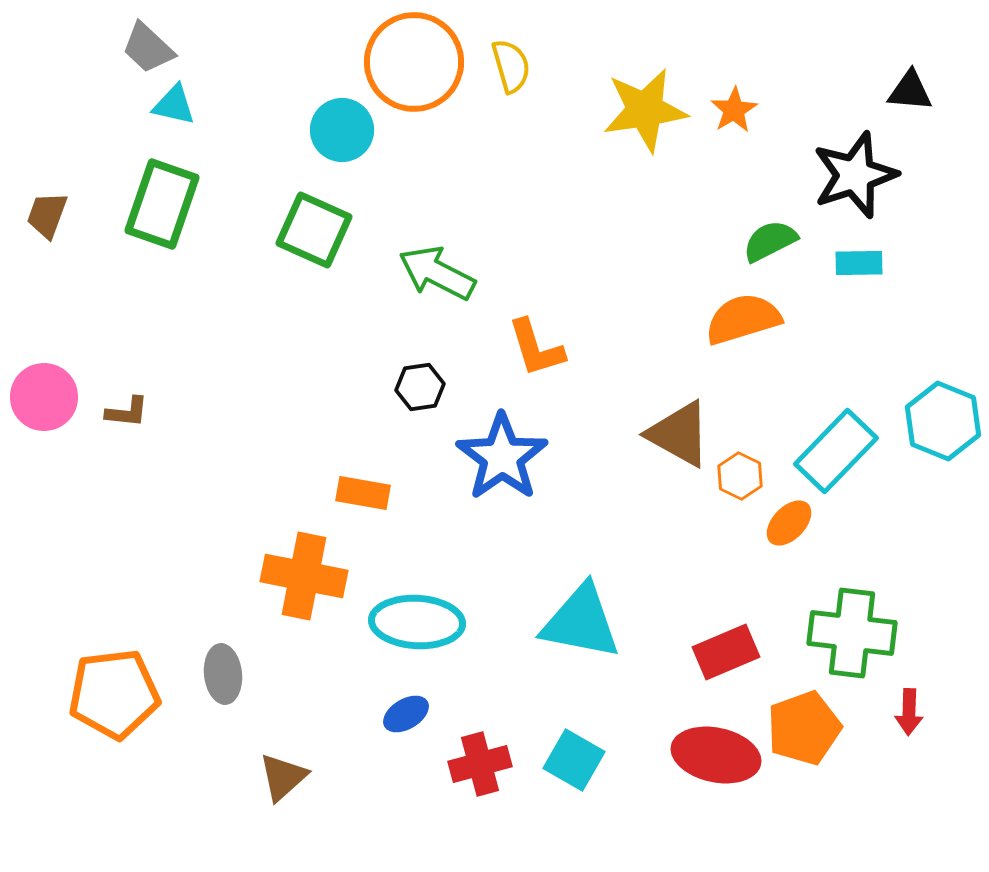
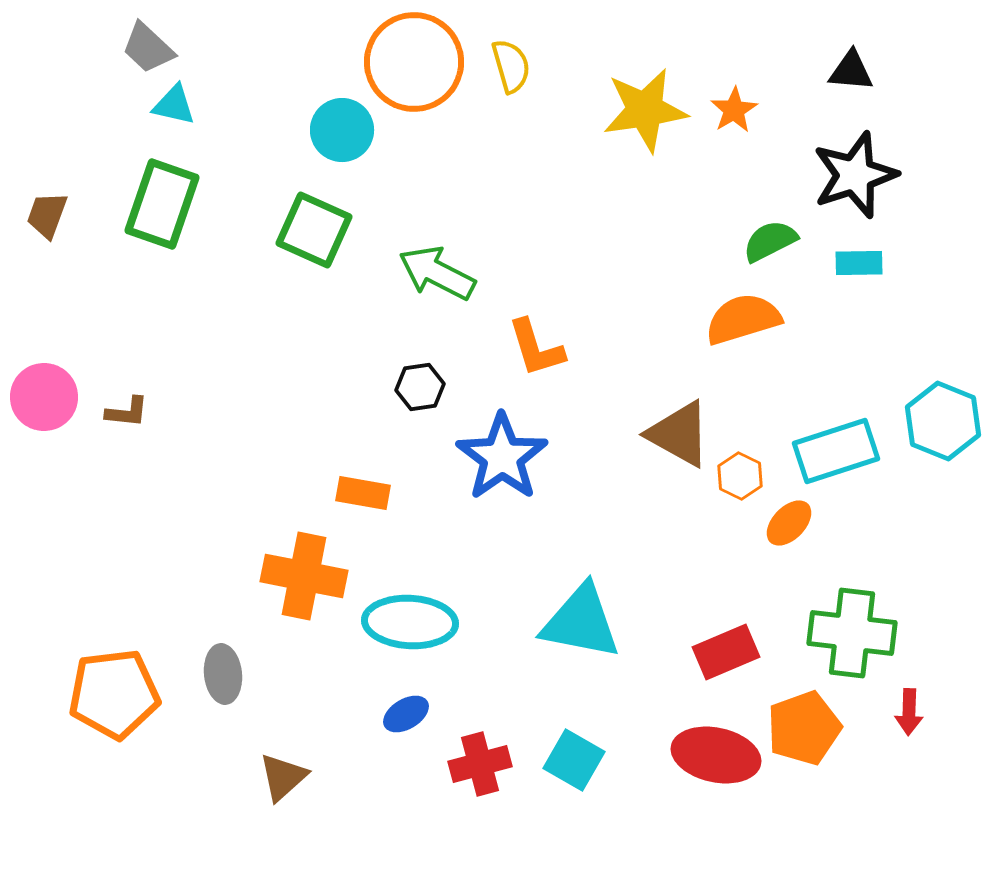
black triangle at (910, 91): moved 59 px left, 20 px up
cyan rectangle at (836, 451): rotated 28 degrees clockwise
cyan ellipse at (417, 622): moved 7 px left
